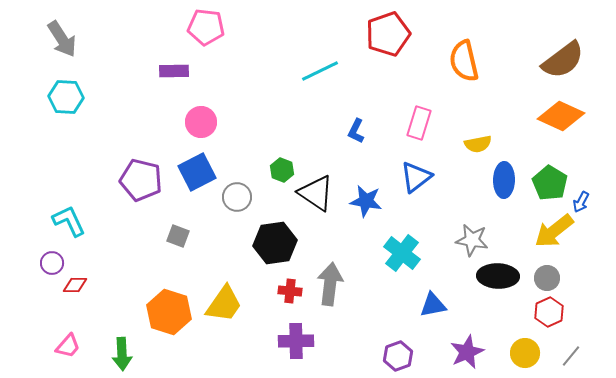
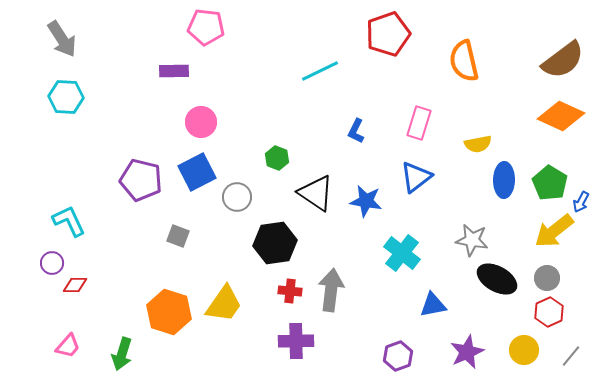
green hexagon at (282, 170): moved 5 px left, 12 px up
black ellipse at (498, 276): moved 1 px left, 3 px down; rotated 27 degrees clockwise
gray arrow at (330, 284): moved 1 px right, 6 px down
yellow circle at (525, 353): moved 1 px left, 3 px up
green arrow at (122, 354): rotated 20 degrees clockwise
